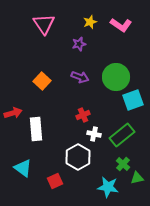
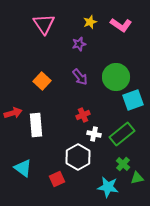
purple arrow: rotated 30 degrees clockwise
white rectangle: moved 4 px up
green rectangle: moved 1 px up
red square: moved 2 px right, 2 px up
